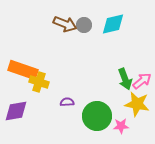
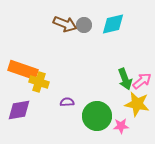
purple diamond: moved 3 px right, 1 px up
